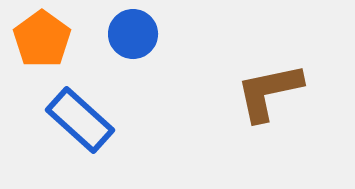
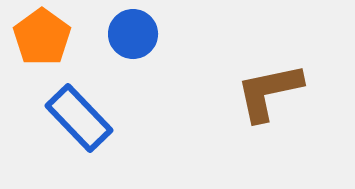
orange pentagon: moved 2 px up
blue rectangle: moved 1 px left, 2 px up; rotated 4 degrees clockwise
